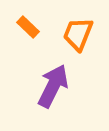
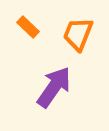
purple arrow: moved 1 px right, 1 px down; rotated 9 degrees clockwise
